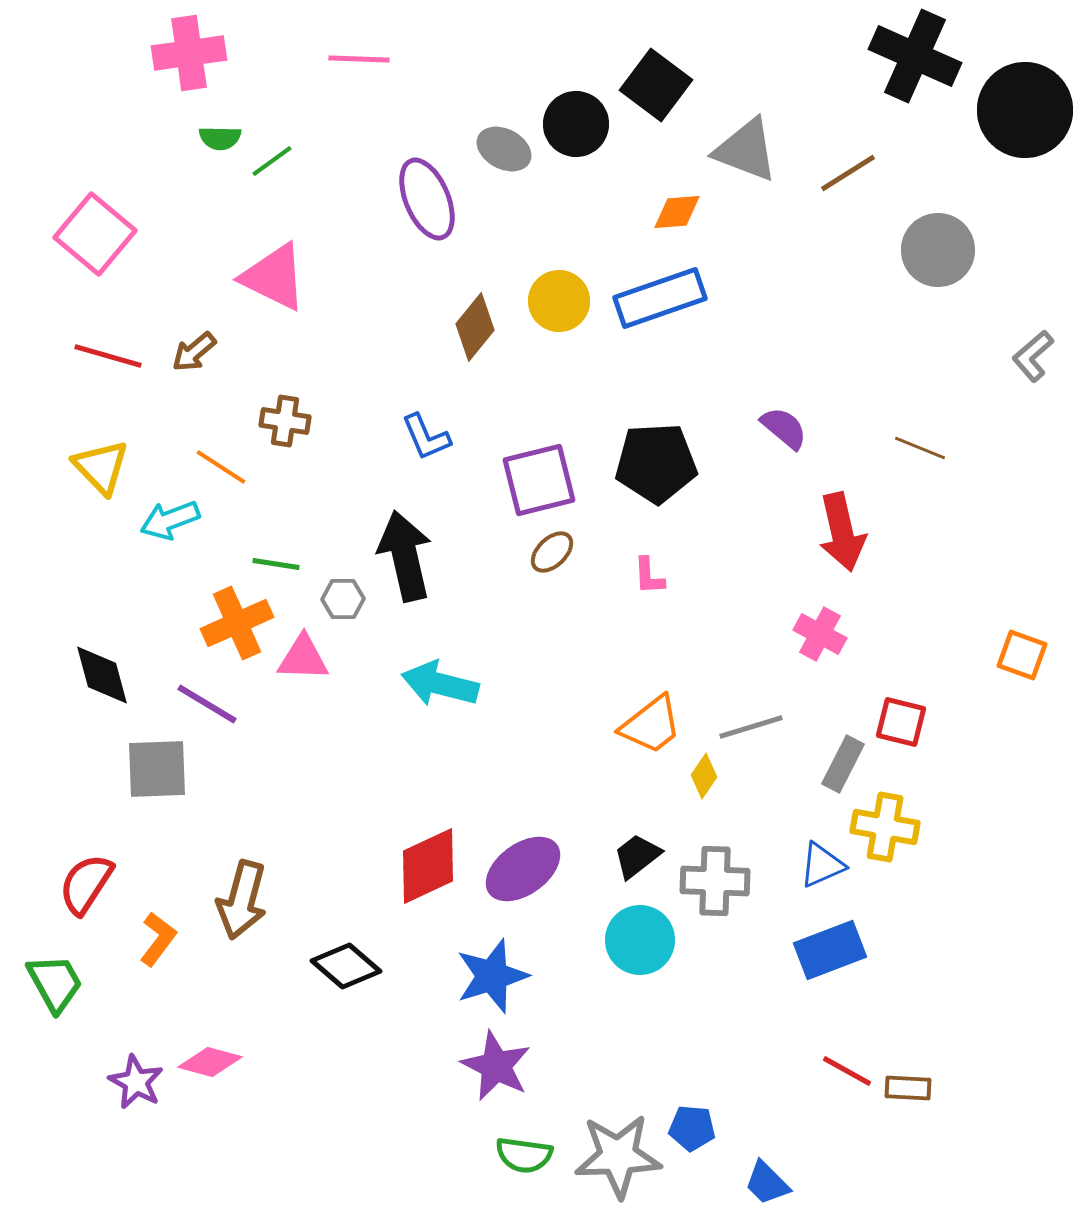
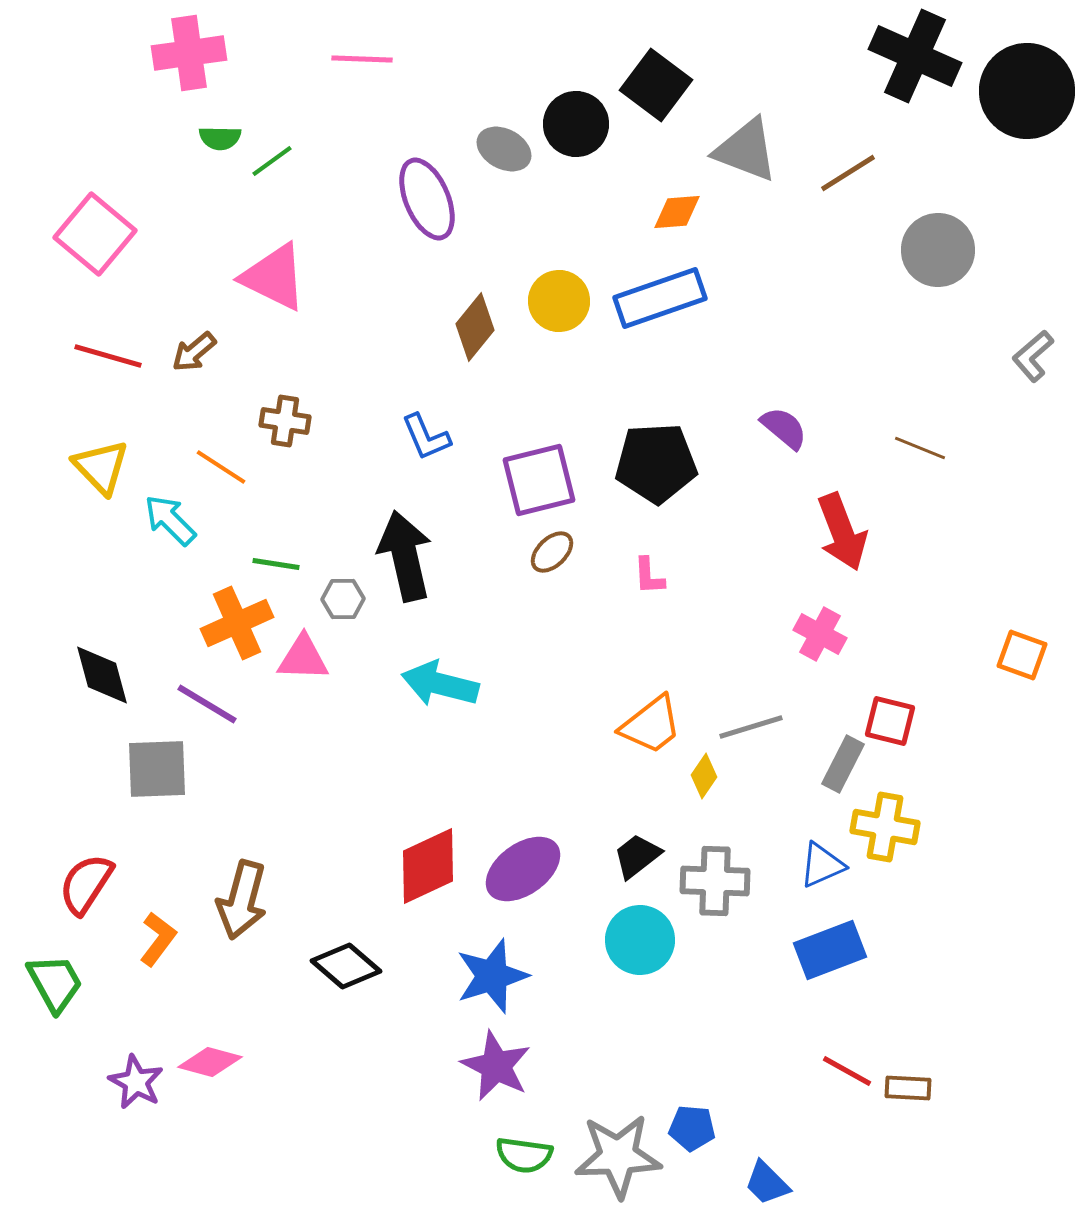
pink line at (359, 59): moved 3 px right
black circle at (1025, 110): moved 2 px right, 19 px up
cyan arrow at (170, 520): rotated 66 degrees clockwise
red arrow at (842, 532): rotated 8 degrees counterclockwise
red square at (901, 722): moved 11 px left, 1 px up
